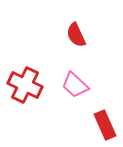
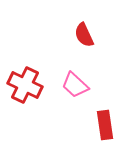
red semicircle: moved 8 px right
red rectangle: rotated 16 degrees clockwise
